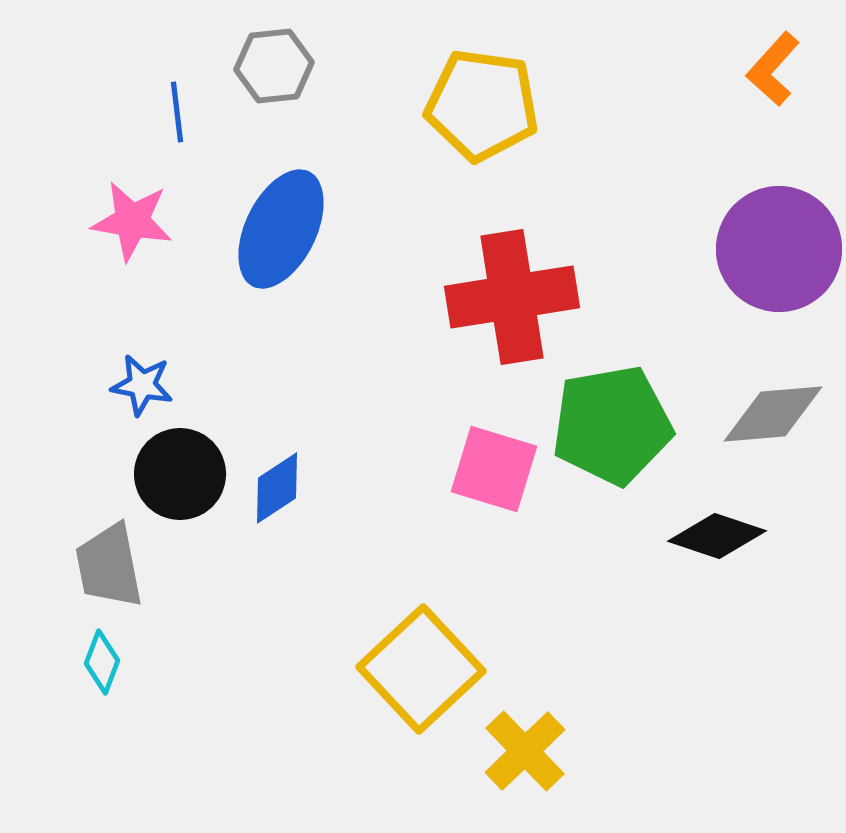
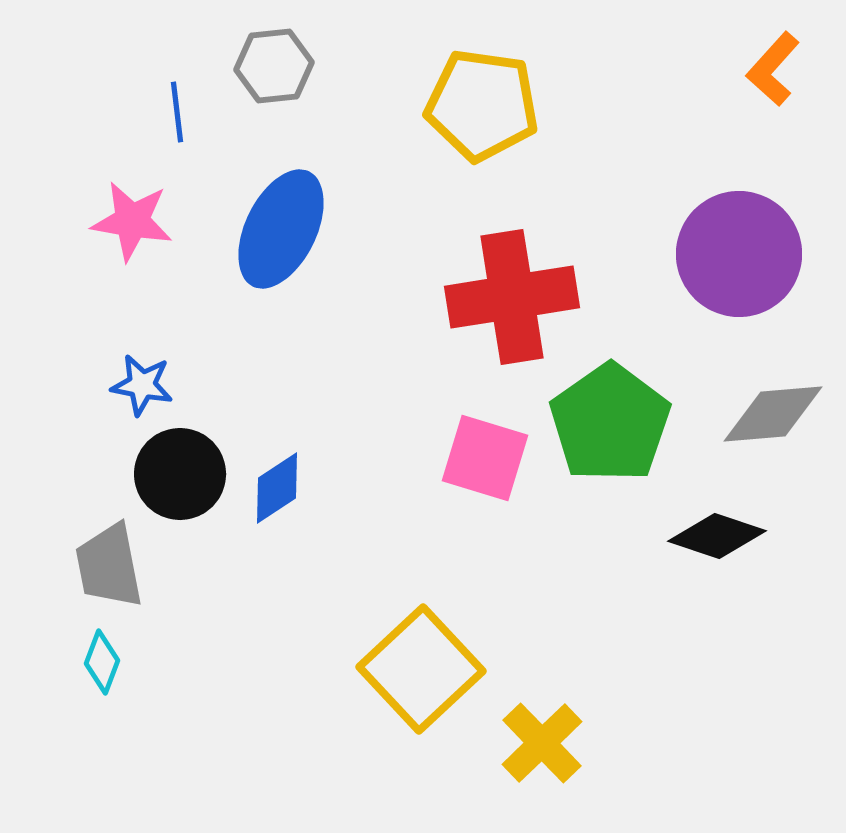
purple circle: moved 40 px left, 5 px down
green pentagon: moved 2 px left, 2 px up; rotated 25 degrees counterclockwise
pink square: moved 9 px left, 11 px up
yellow cross: moved 17 px right, 8 px up
